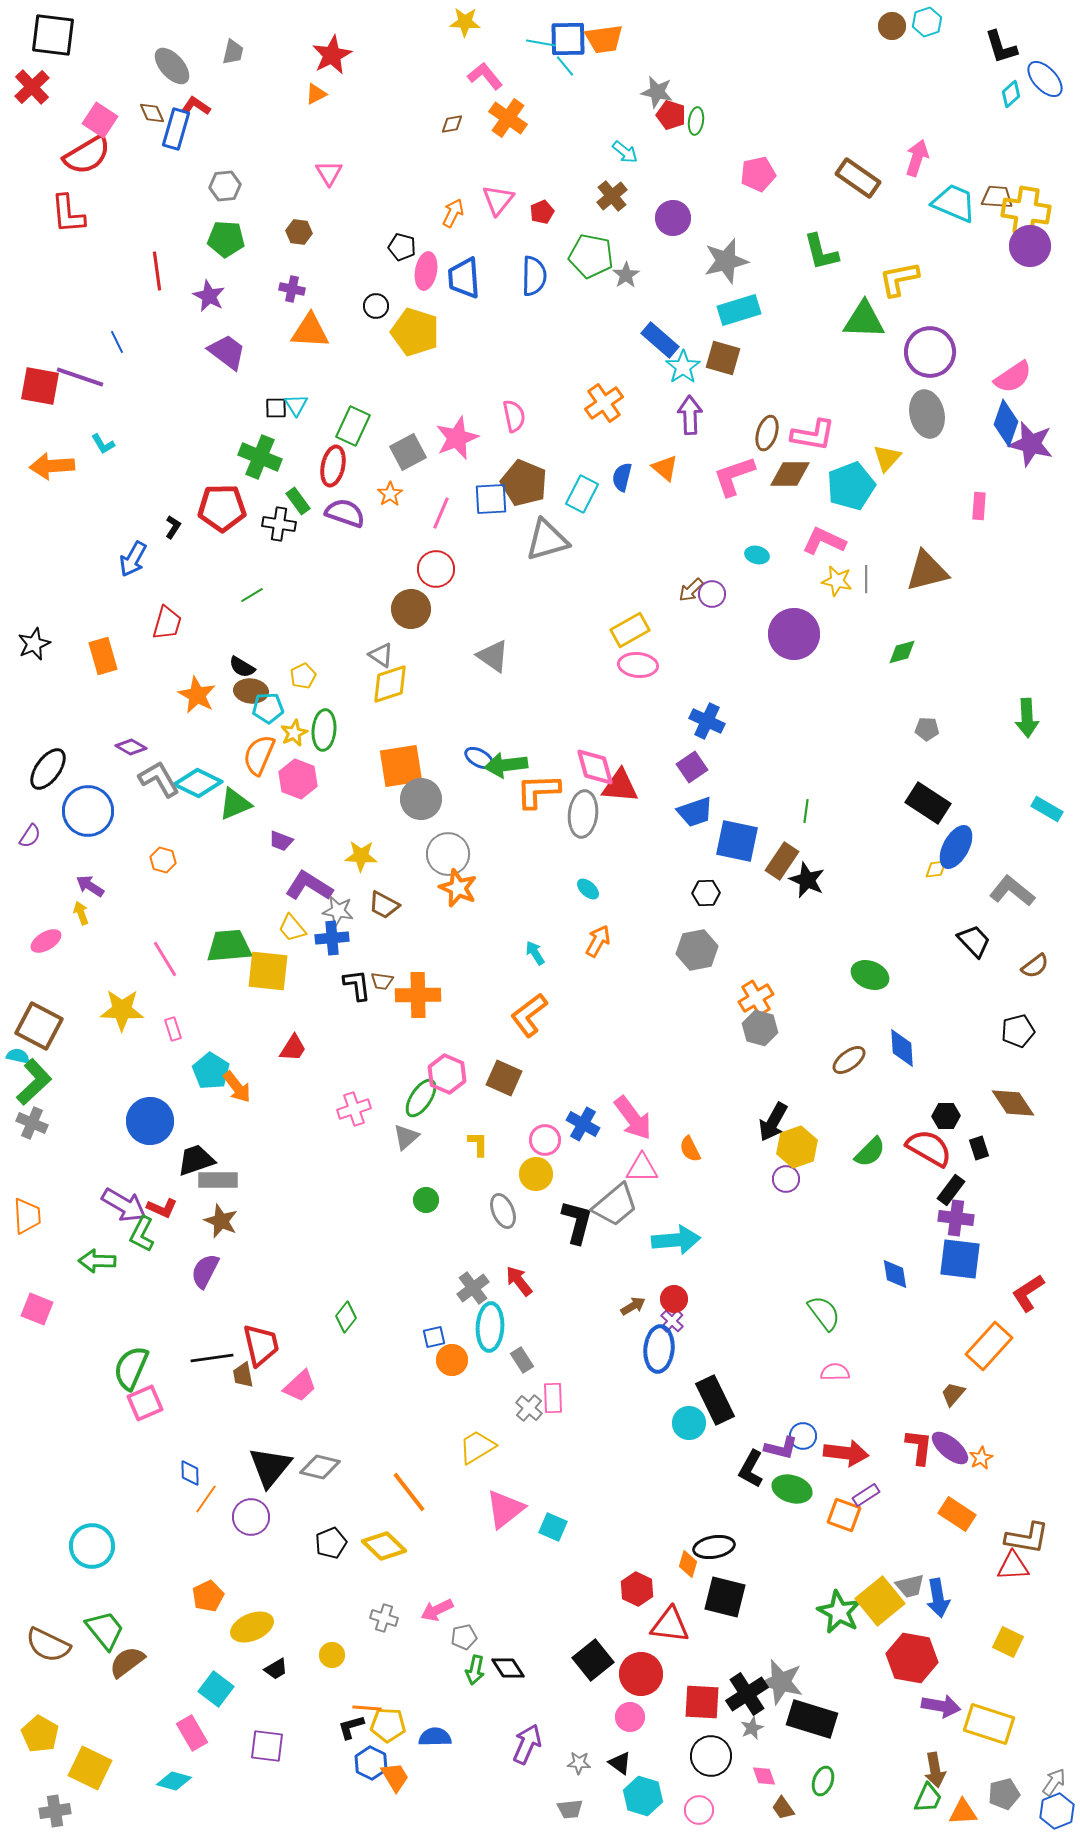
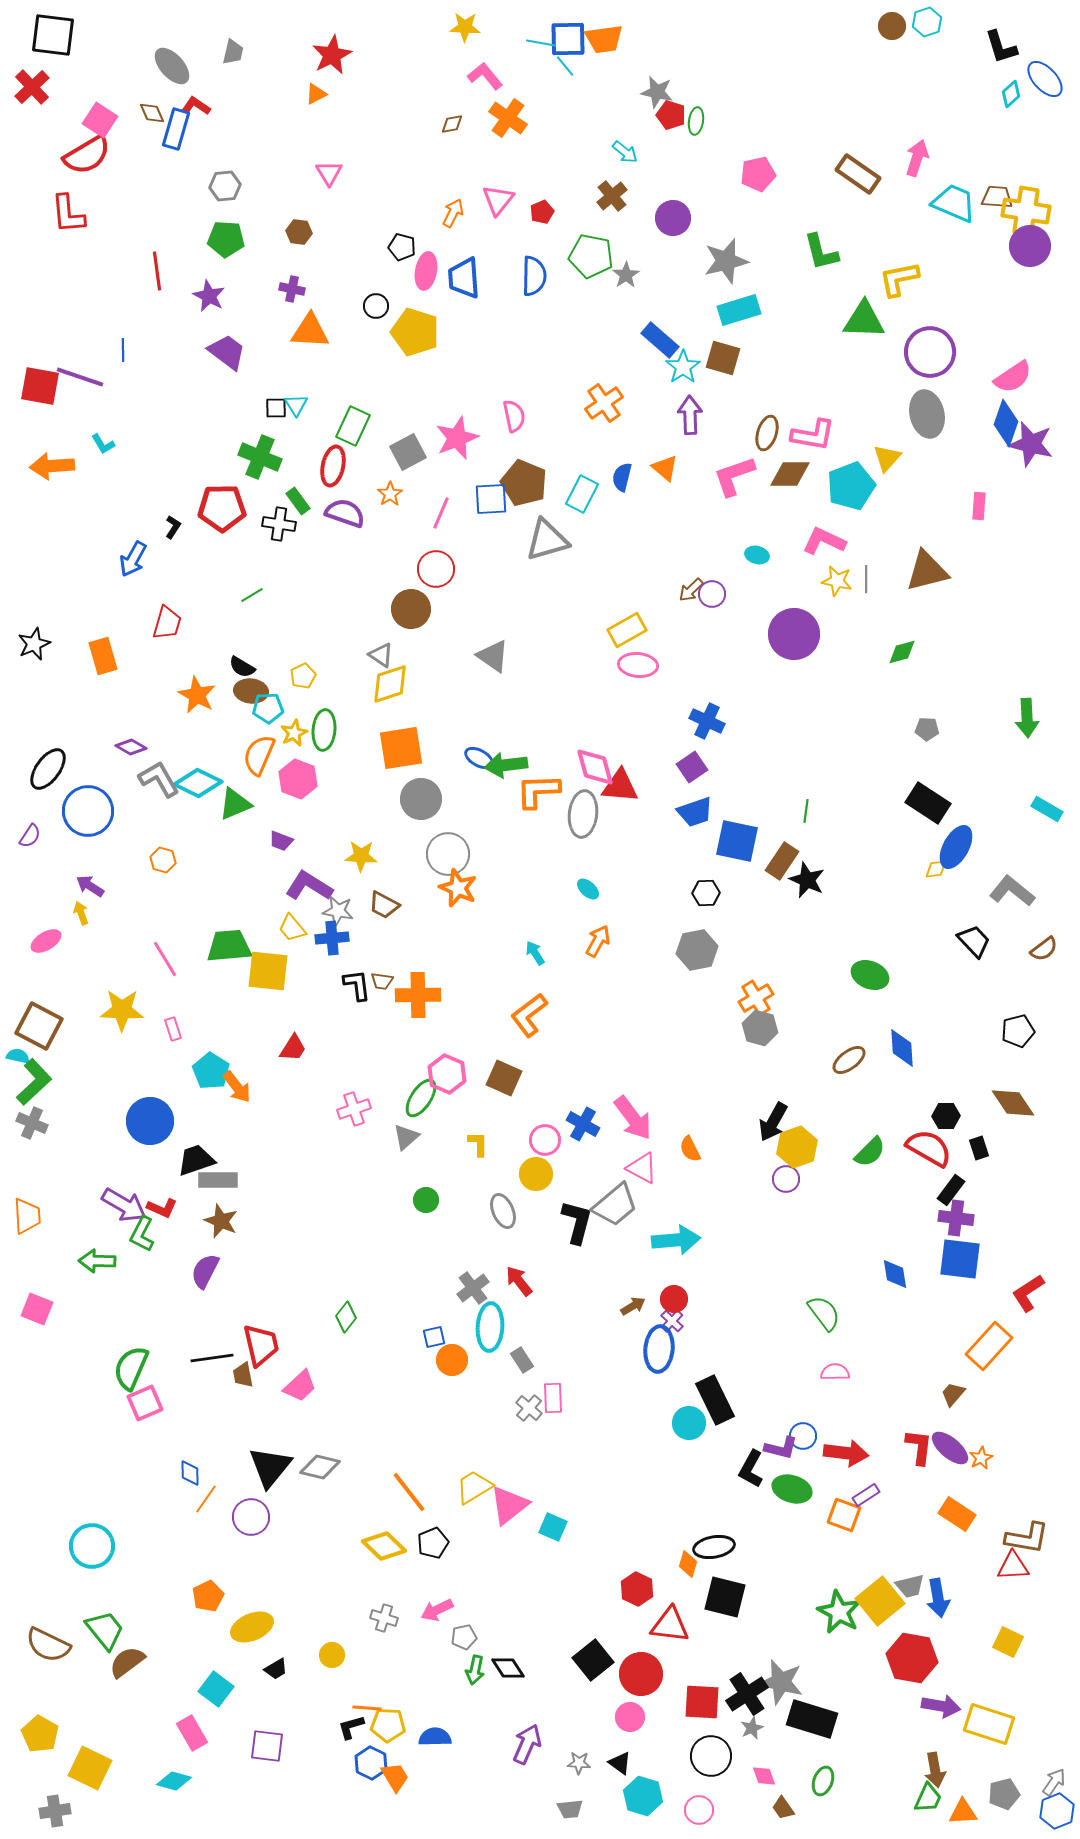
yellow star at (465, 22): moved 5 px down
brown rectangle at (858, 178): moved 4 px up
blue line at (117, 342): moved 6 px right, 8 px down; rotated 25 degrees clockwise
yellow rectangle at (630, 630): moved 3 px left
orange square at (401, 766): moved 18 px up
brown semicircle at (1035, 966): moved 9 px right, 17 px up
pink triangle at (642, 1168): rotated 28 degrees clockwise
yellow trapezoid at (477, 1447): moved 3 px left, 40 px down
pink triangle at (505, 1509): moved 4 px right, 4 px up
black pentagon at (331, 1543): moved 102 px right
